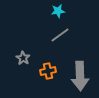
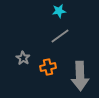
cyan star: moved 1 px right
gray line: moved 1 px down
orange cross: moved 4 px up
